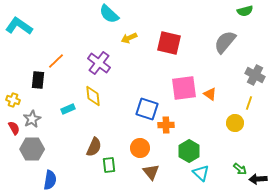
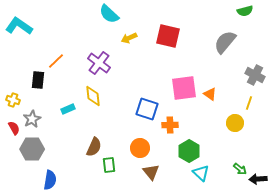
red square: moved 1 px left, 7 px up
orange cross: moved 4 px right
